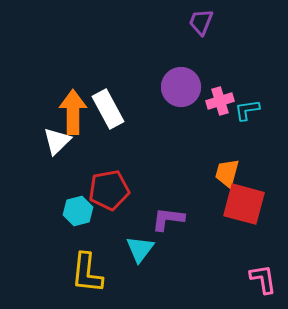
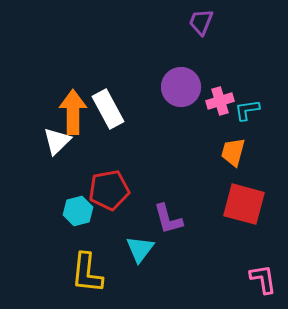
orange trapezoid: moved 6 px right, 21 px up
purple L-shape: rotated 112 degrees counterclockwise
